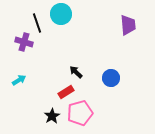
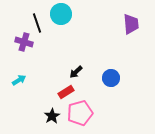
purple trapezoid: moved 3 px right, 1 px up
black arrow: rotated 88 degrees counterclockwise
